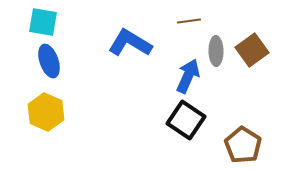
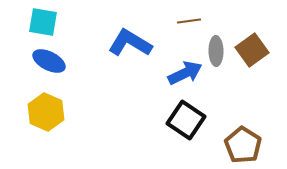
blue ellipse: rotated 44 degrees counterclockwise
blue arrow: moved 3 px left, 3 px up; rotated 40 degrees clockwise
